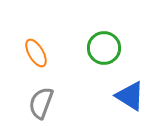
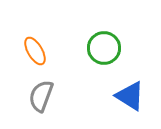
orange ellipse: moved 1 px left, 2 px up
gray semicircle: moved 7 px up
